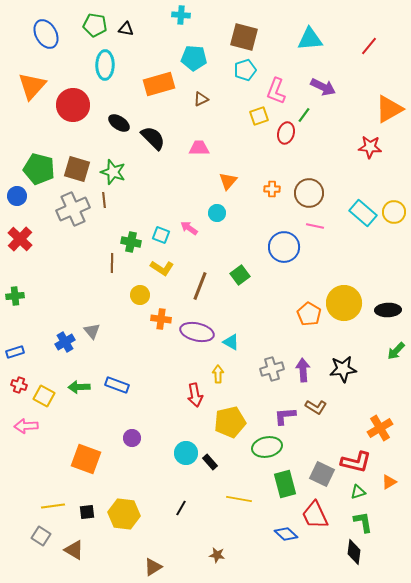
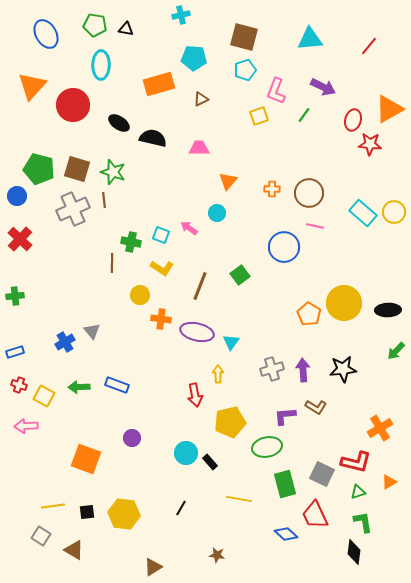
cyan cross at (181, 15): rotated 18 degrees counterclockwise
cyan ellipse at (105, 65): moved 4 px left
red ellipse at (286, 133): moved 67 px right, 13 px up
black semicircle at (153, 138): rotated 32 degrees counterclockwise
red star at (370, 147): moved 3 px up
cyan triangle at (231, 342): rotated 36 degrees clockwise
